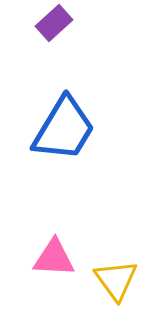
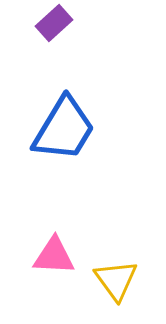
pink triangle: moved 2 px up
